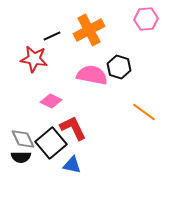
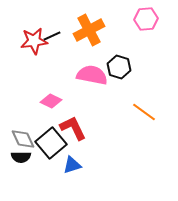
red star: moved 18 px up; rotated 16 degrees counterclockwise
blue triangle: rotated 30 degrees counterclockwise
